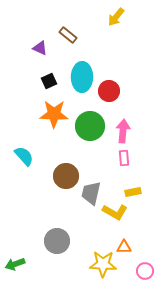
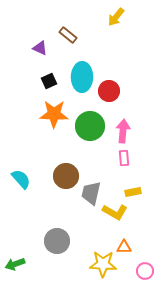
cyan semicircle: moved 3 px left, 23 px down
